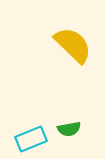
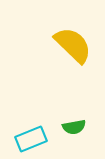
green semicircle: moved 5 px right, 2 px up
